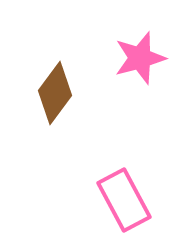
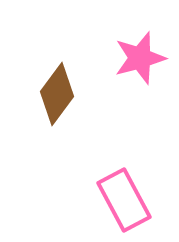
brown diamond: moved 2 px right, 1 px down
